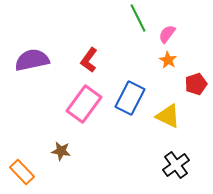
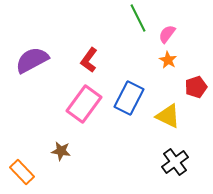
purple semicircle: rotated 16 degrees counterclockwise
red pentagon: moved 3 px down
blue rectangle: moved 1 px left
black cross: moved 1 px left, 3 px up
